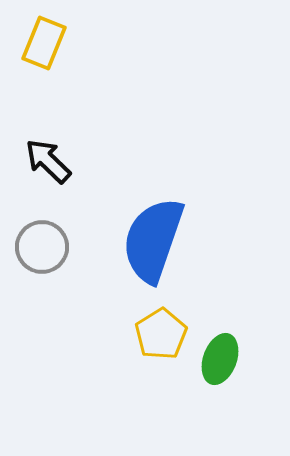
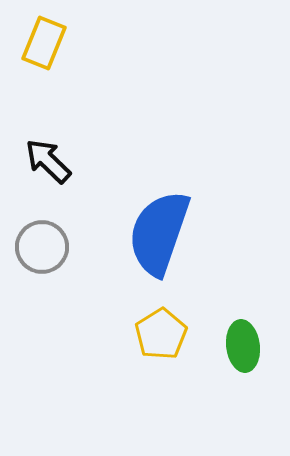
blue semicircle: moved 6 px right, 7 px up
green ellipse: moved 23 px right, 13 px up; rotated 27 degrees counterclockwise
